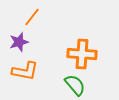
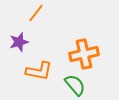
orange line: moved 4 px right, 4 px up
orange cross: moved 2 px right; rotated 16 degrees counterclockwise
orange L-shape: moved 14 px right
